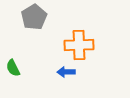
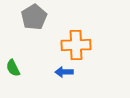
orange cross: moved 3 px left
blue arrow: moved 2 px left
